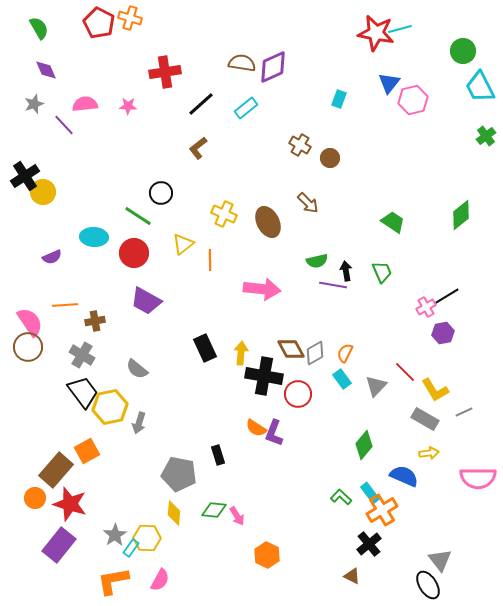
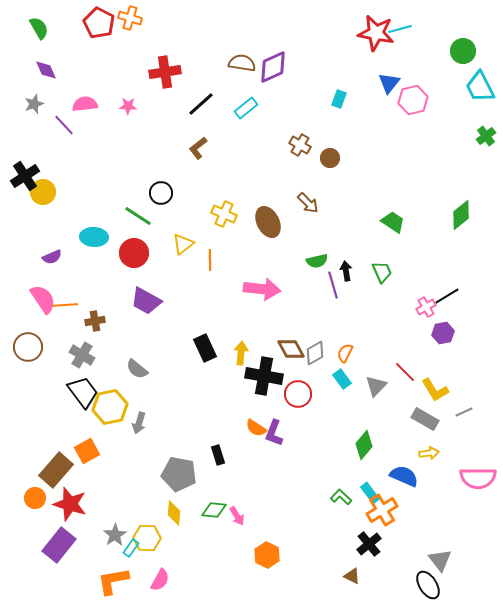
purple line at (333, 285): rotated 64 degrees clockwise
pink semicircle at (30, 322): moved 13 px right, 23 px up
